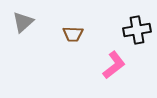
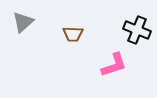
black cross: rotated 32 degrees clockwise
pink L-shape: rotated 20 degrees clockwise
